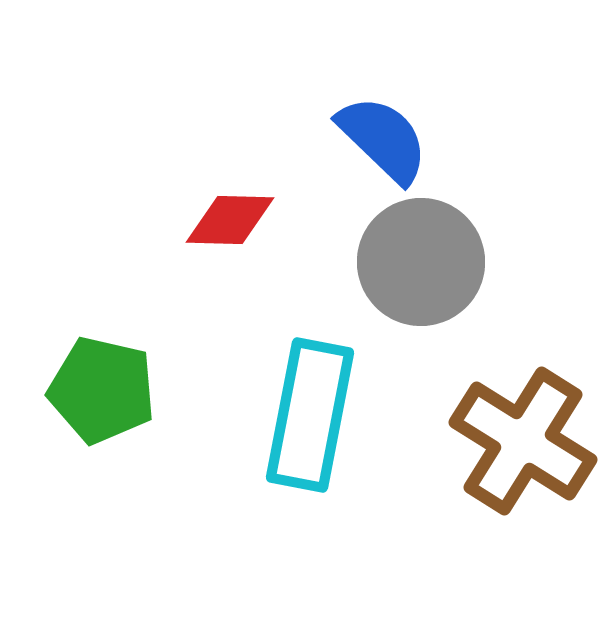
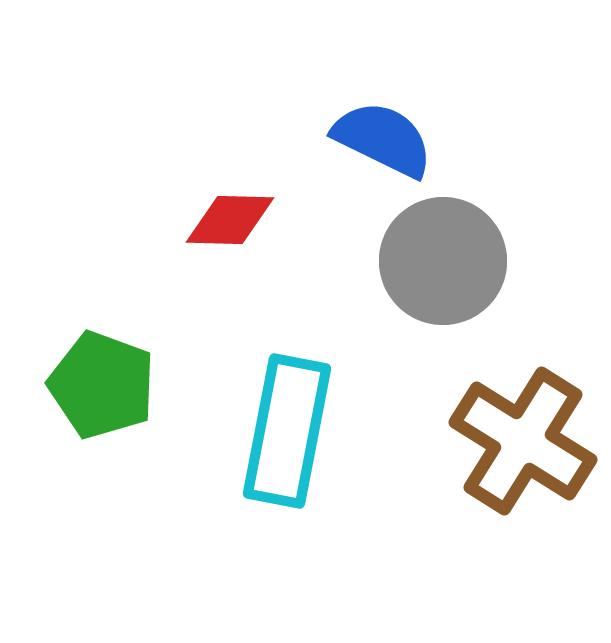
blue semicircle: rotated 18 degrees counterclockwise
gray circle: moved 22 px right, 1 px up
green pentagon: moved 5 px up; rotated 7 degrees clockwise
cyan rectangle: moved 23 px left, 16 px down
